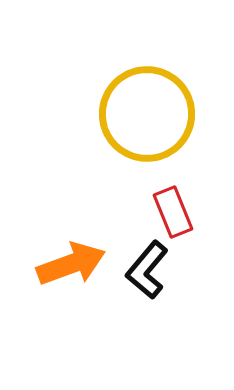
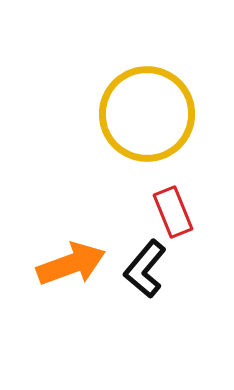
black L-shape: moved 2 px left, 1 px up
